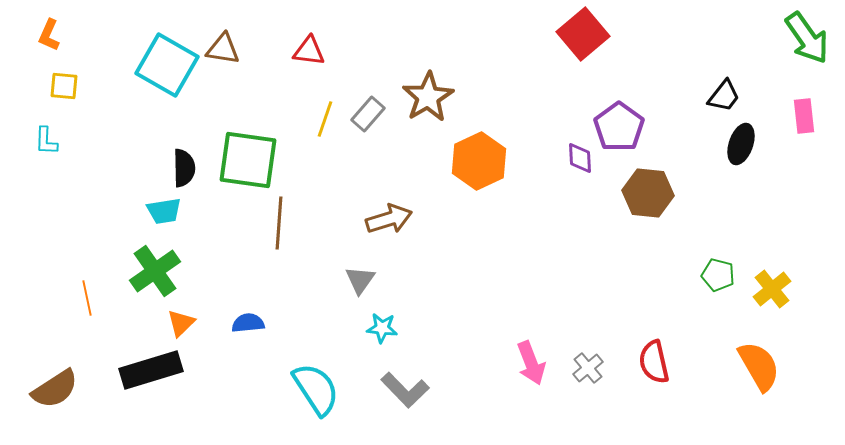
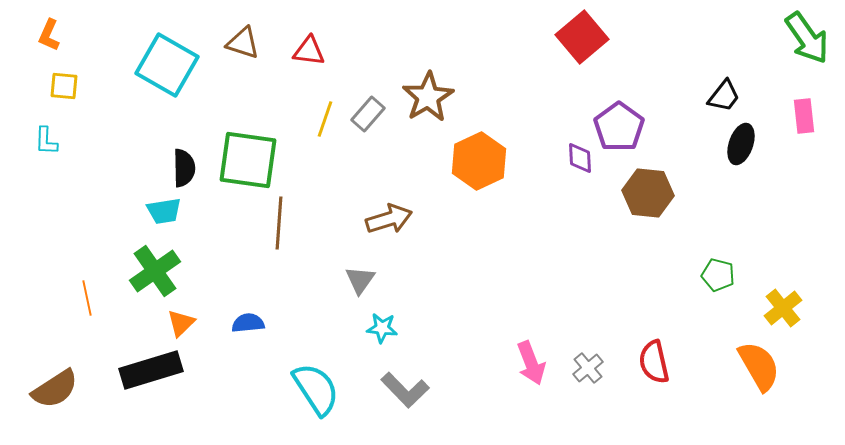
red square: moved 1 px left, 3 px down
brown triangle: moved 20 px right, 6 px up; rotated 9 degrees clockwise
yellow cross: moved 11 px right, 19 px down
